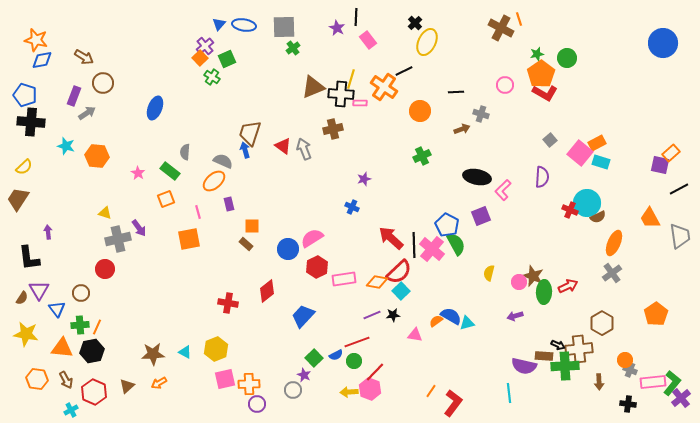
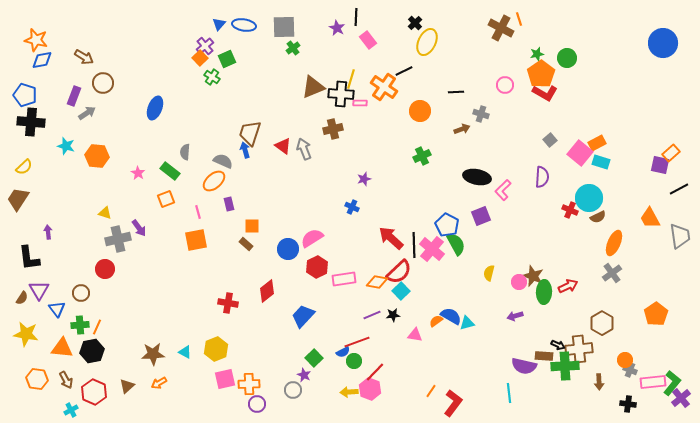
cyan circle at (587, 203): moved 2 px right, 5 px up
orange square at (189, 239): moved 7 px right, 1 px down
blue semicircle at (336, 355): moved 7 px right, 3 px up
